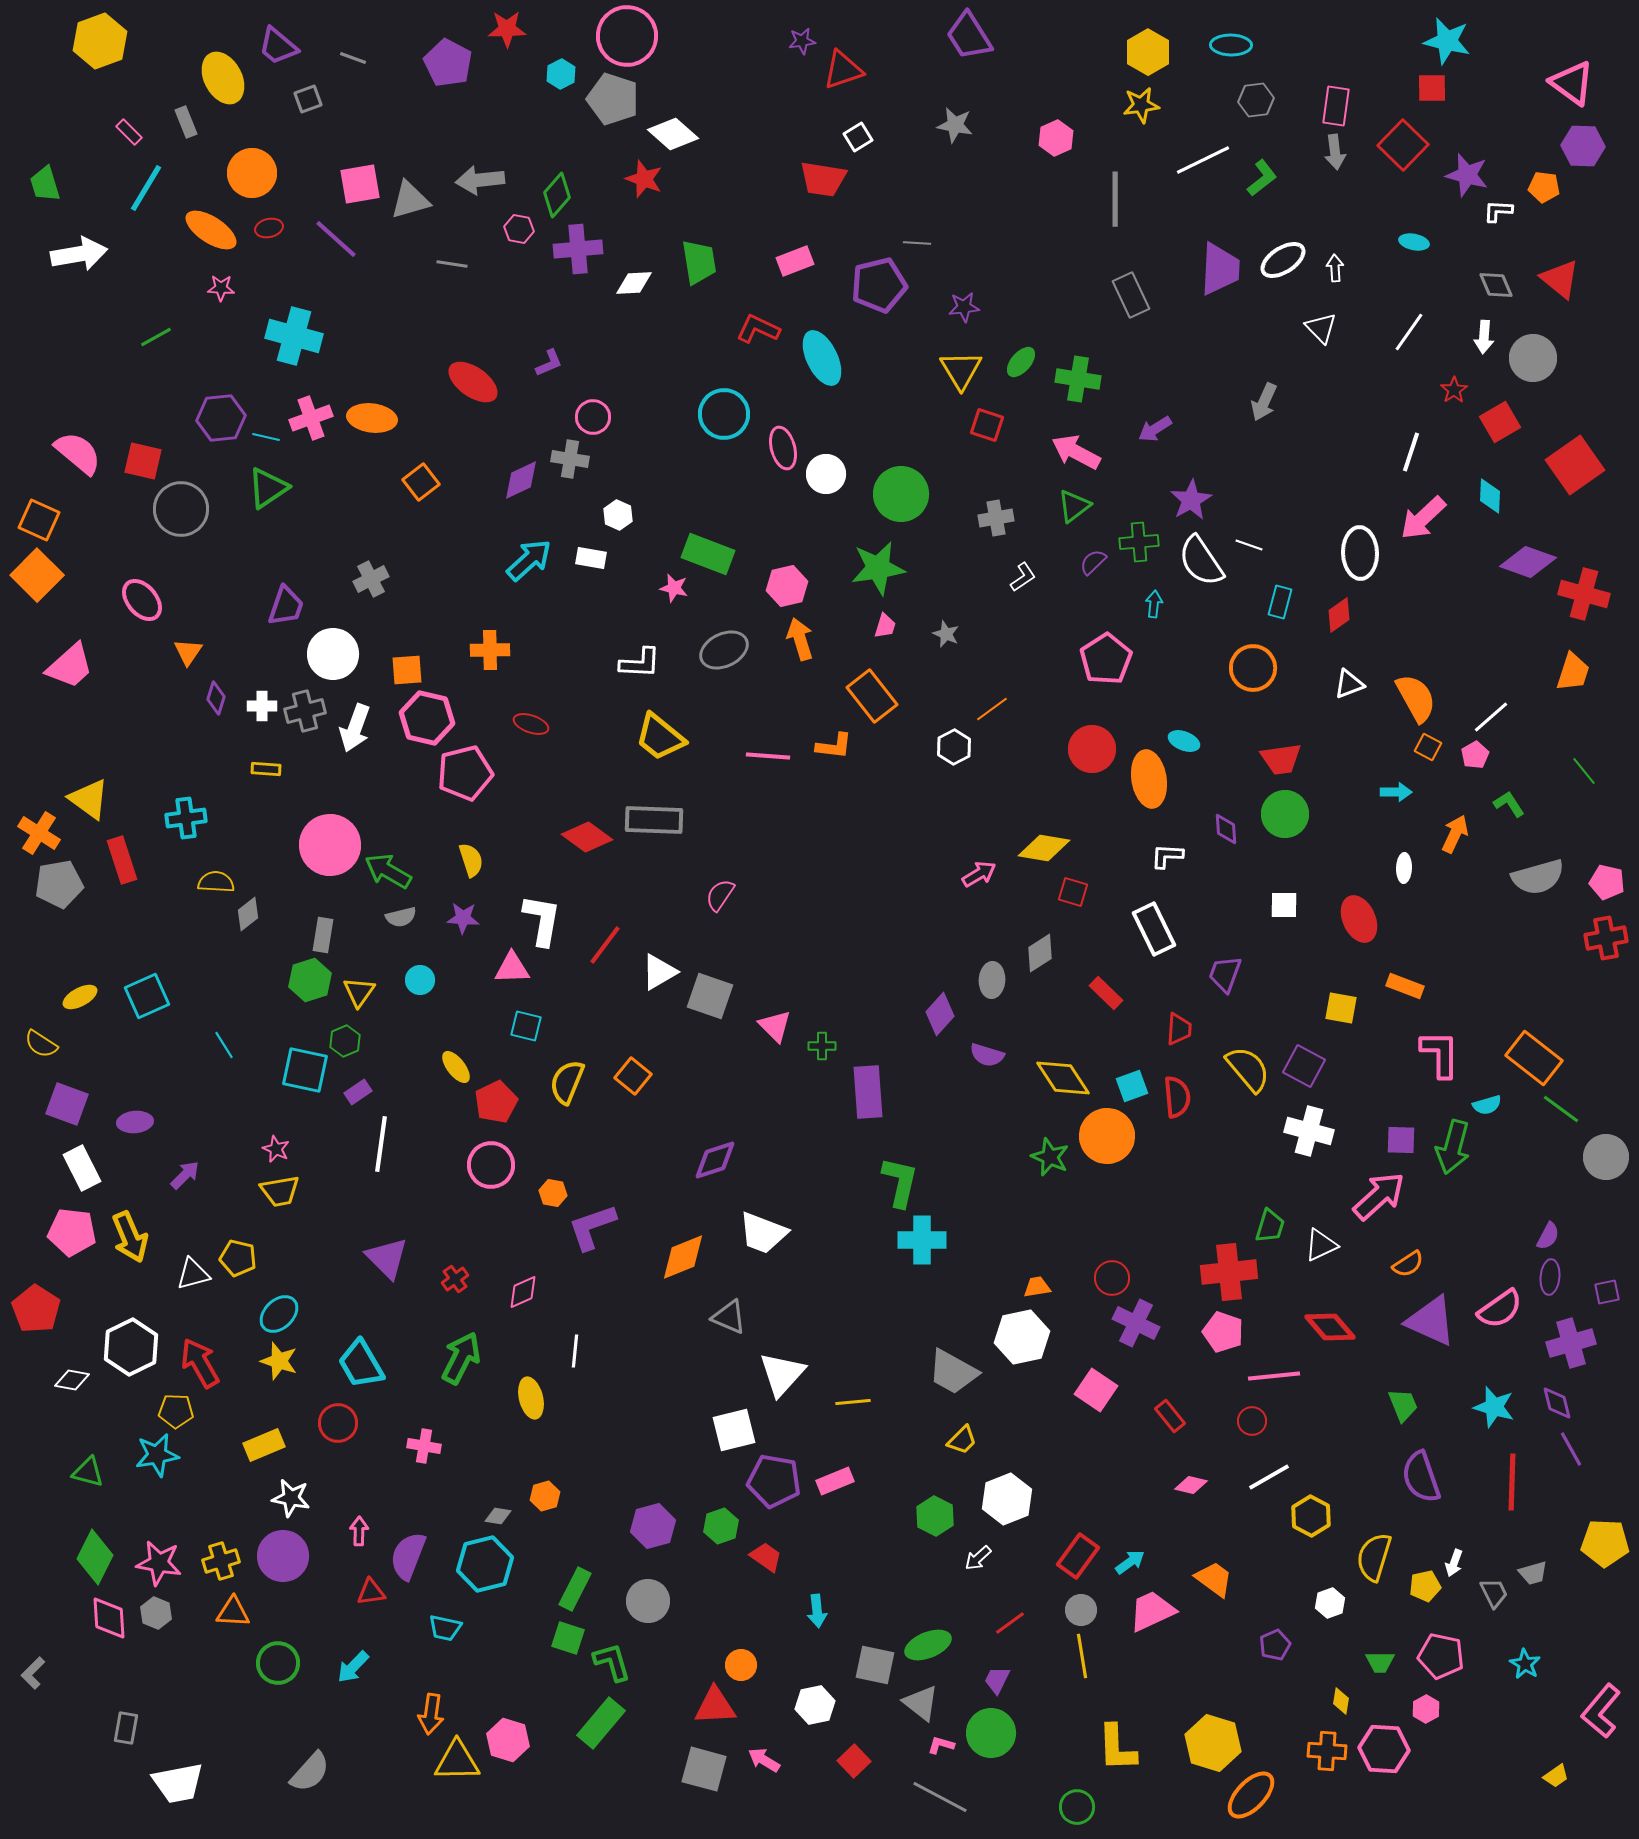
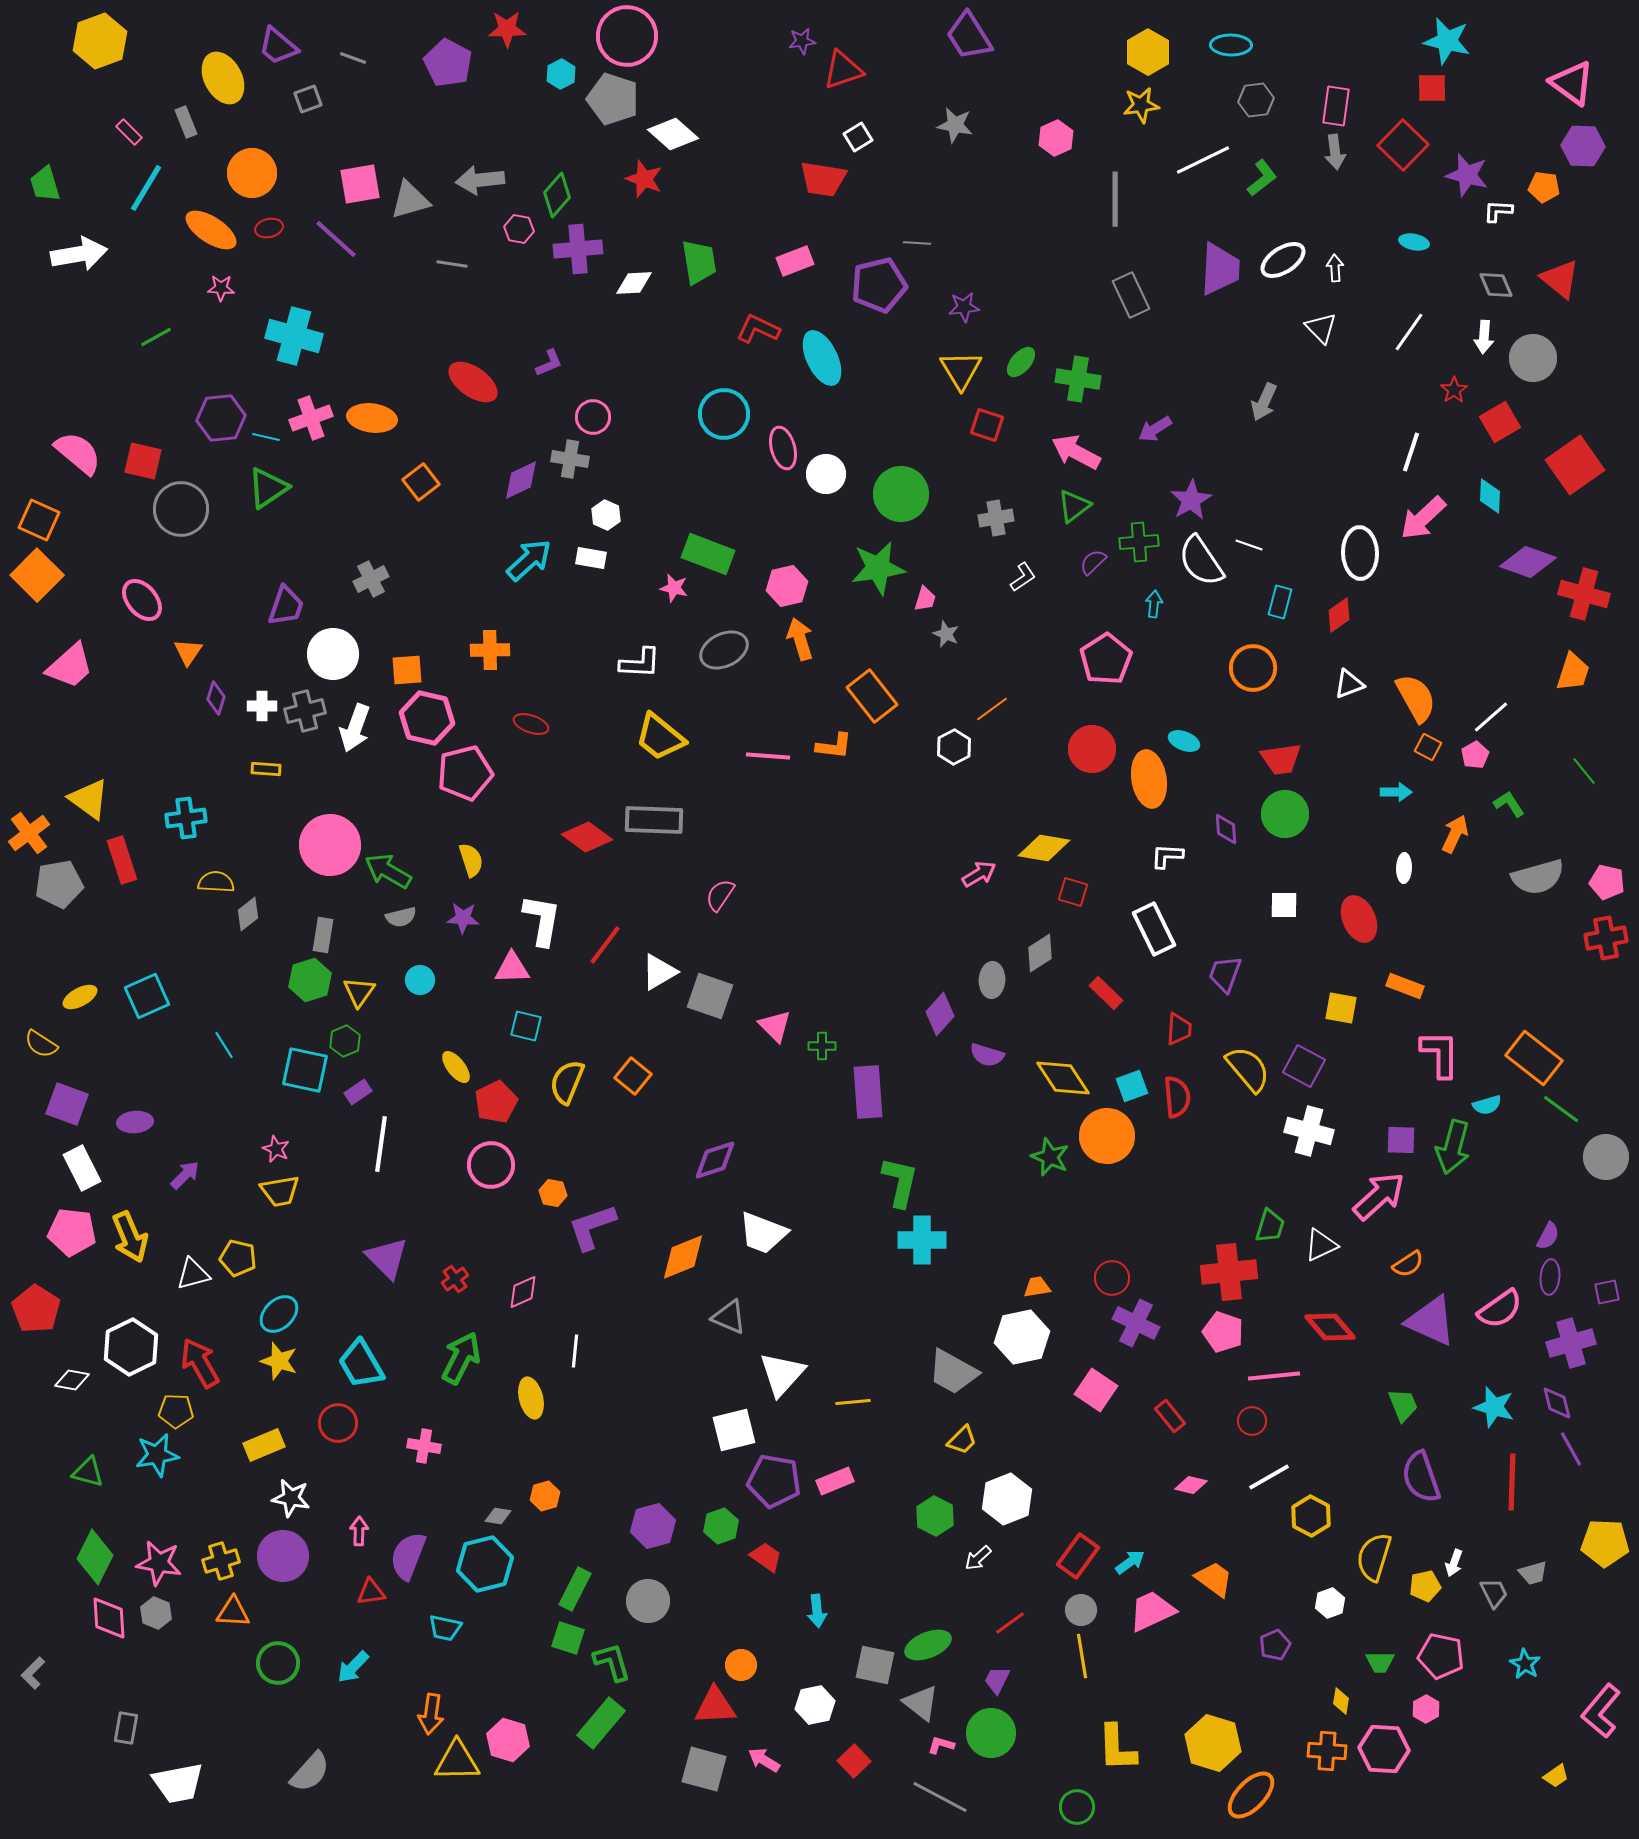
white hexagon at (618, 515): moved 12 px left
pink trapezoid at (885, 626): moved 40 px right, 27 px up
orange cross at (39, 833): moved 10 px left; rotated 21 degrees clockwise
